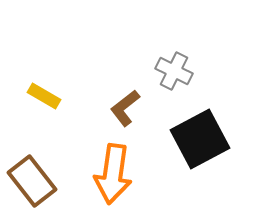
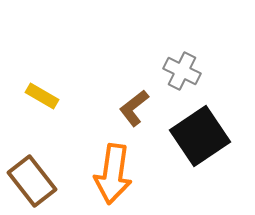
gray cross: moved 8 px right
yellow rectangle: moved 2 px left
brown L-shape: moved 9 px right
black square: moved 3 px up; rotated 6 degrees counterclockwise
